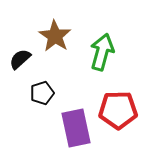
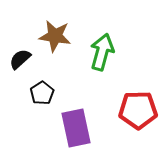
brown star: rotated 24 degrees counterclockwise
black pentagon: rotated 15 degrees counterclockwise
red pentagon: moved 20 px right
